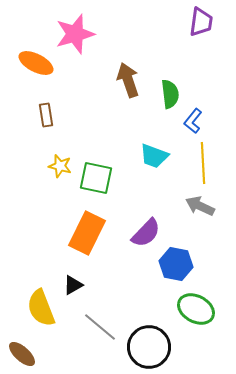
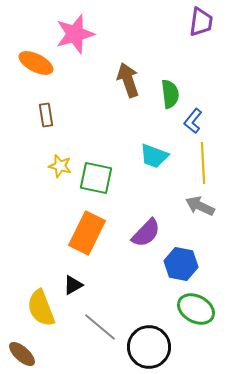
blue hexagon: moved 5 px right
